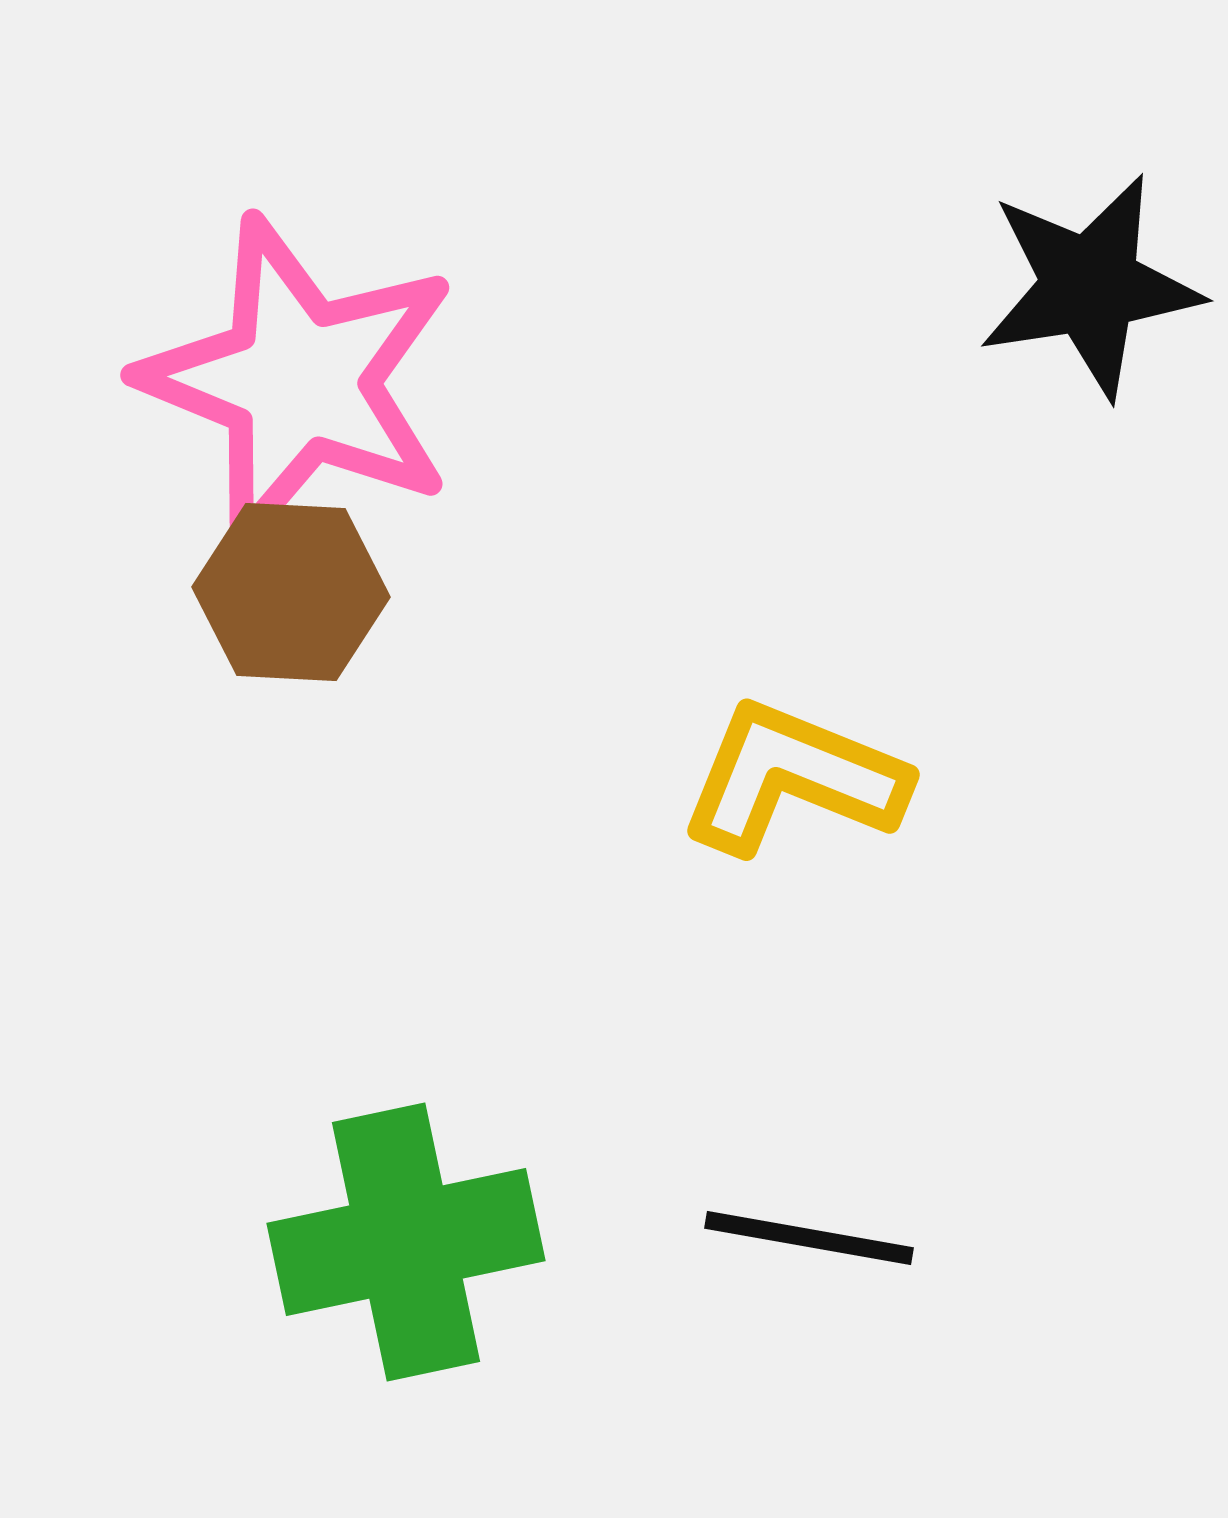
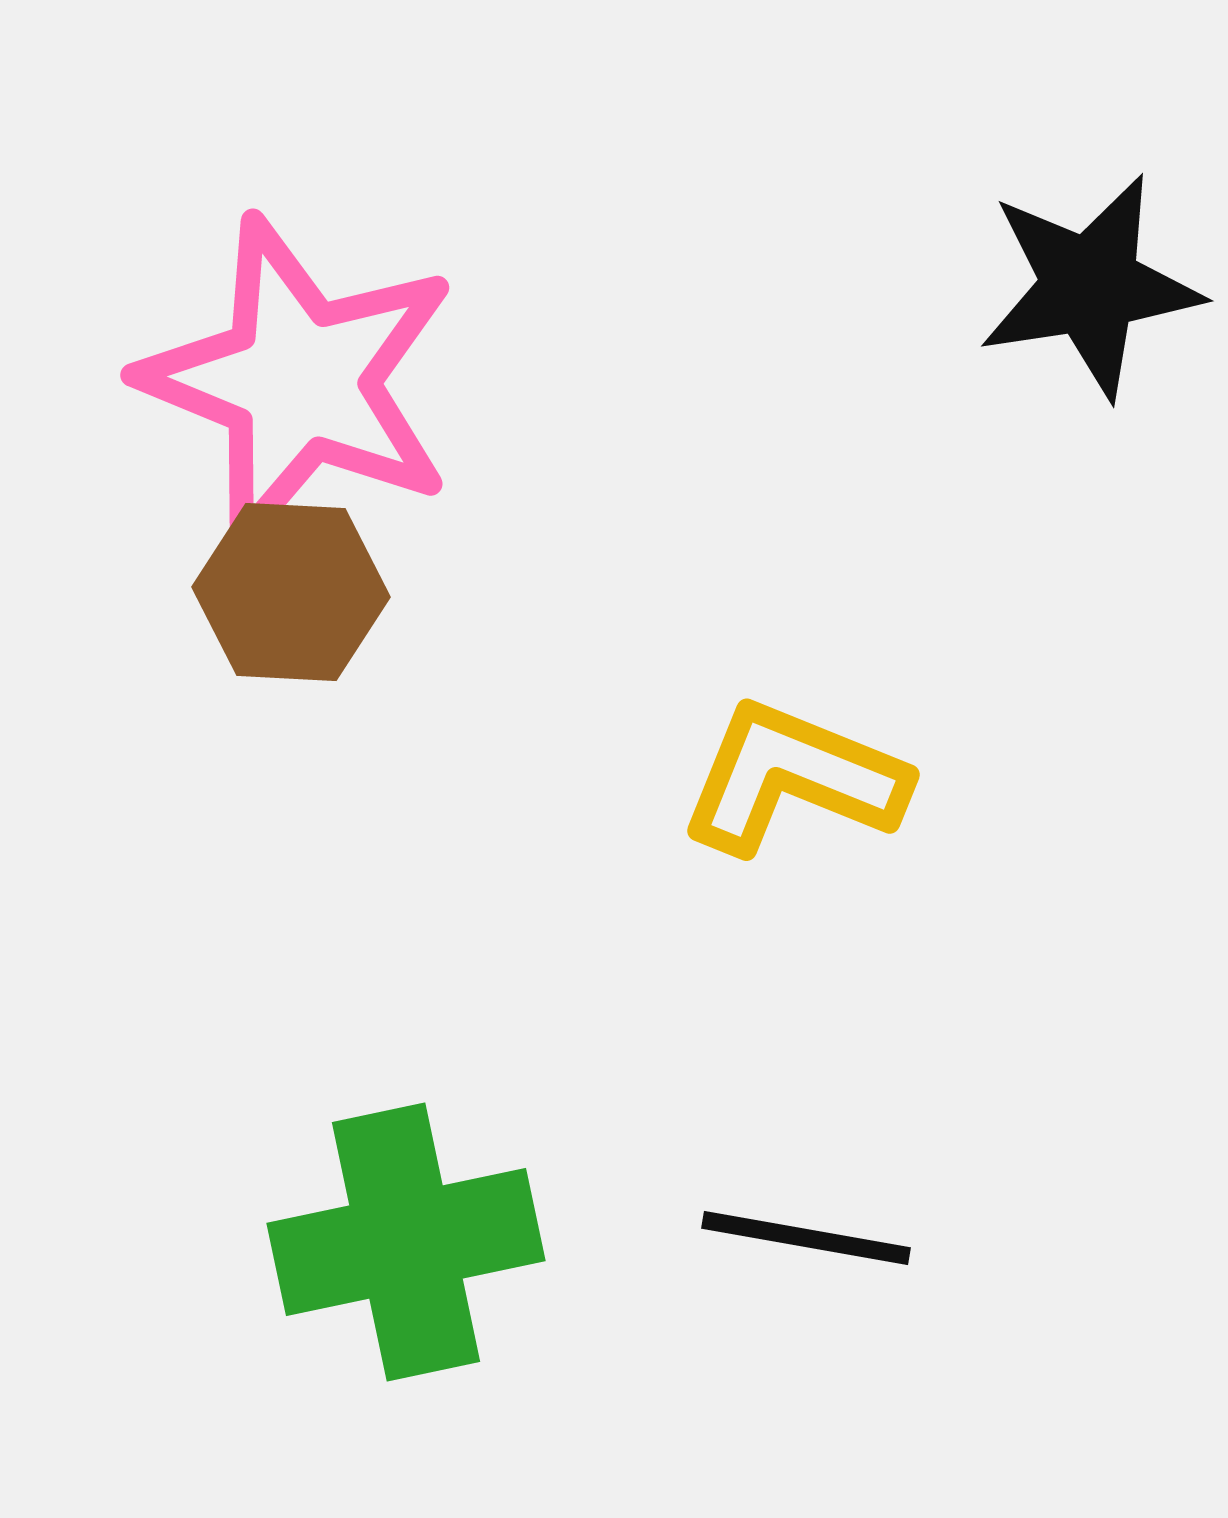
black line: moved 3 px left
